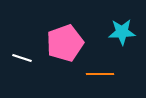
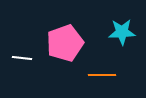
white line: rotated 12 degrees counterclockwise
orange line: moved 2 px right, 1 px down
